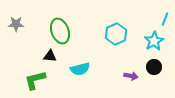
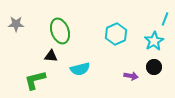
black triangle: moved 1 px right
